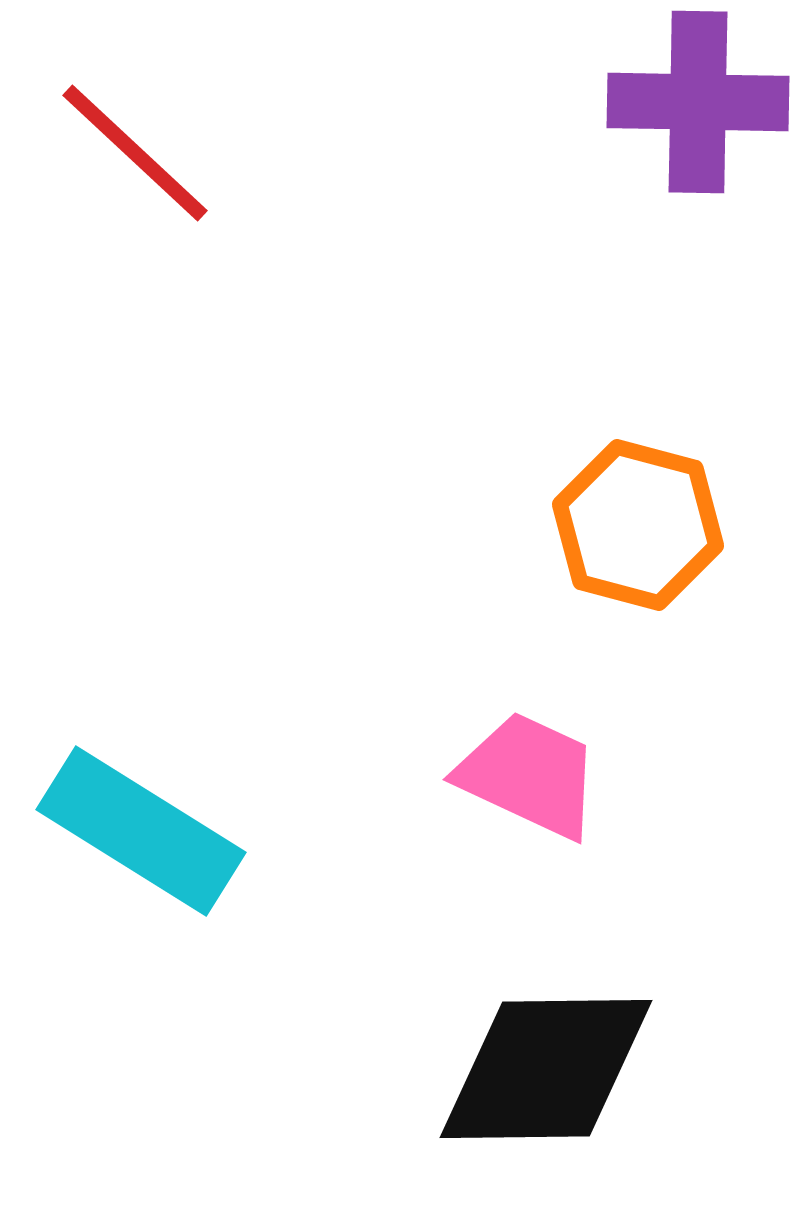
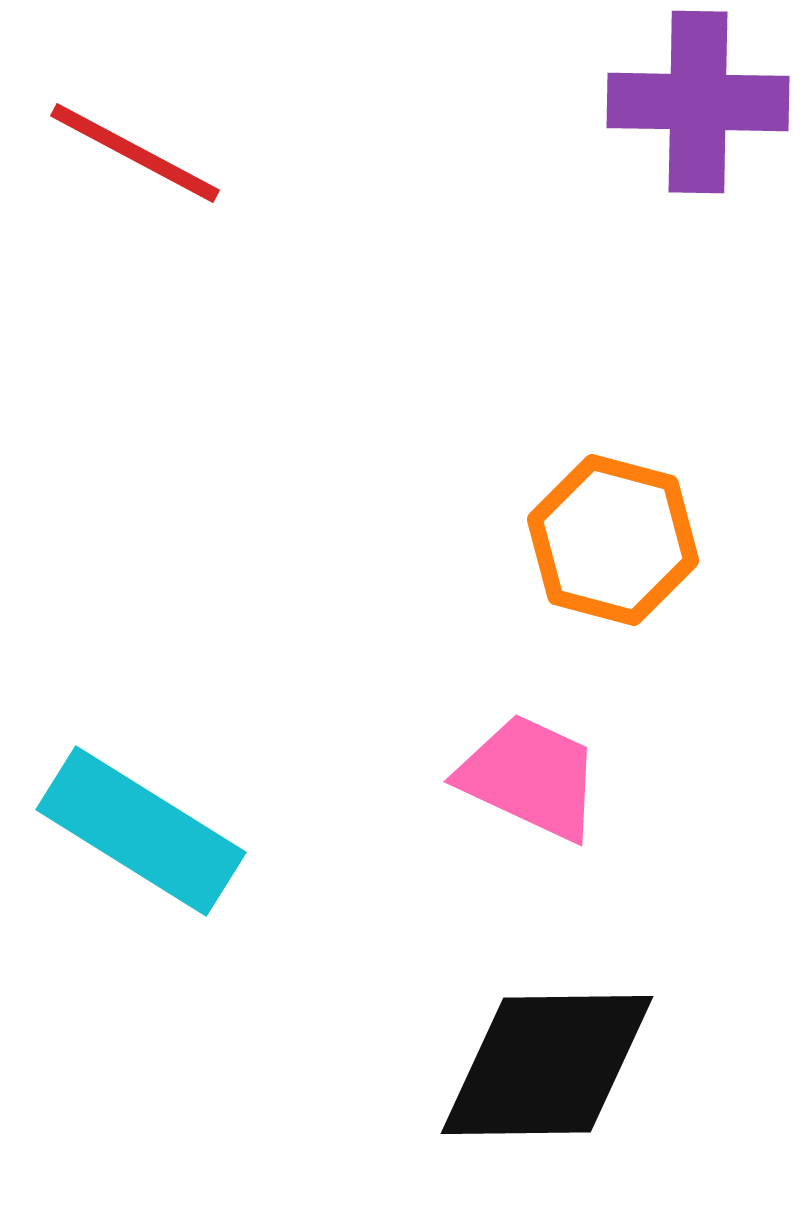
red line: rotated 15 degrees counterclockwise
orange hexagon: moved 25 px left, 15 px down
pink trapezoid: moved 1 px right, 2 px down
black diamond: moved 1 px right, 4 px up
